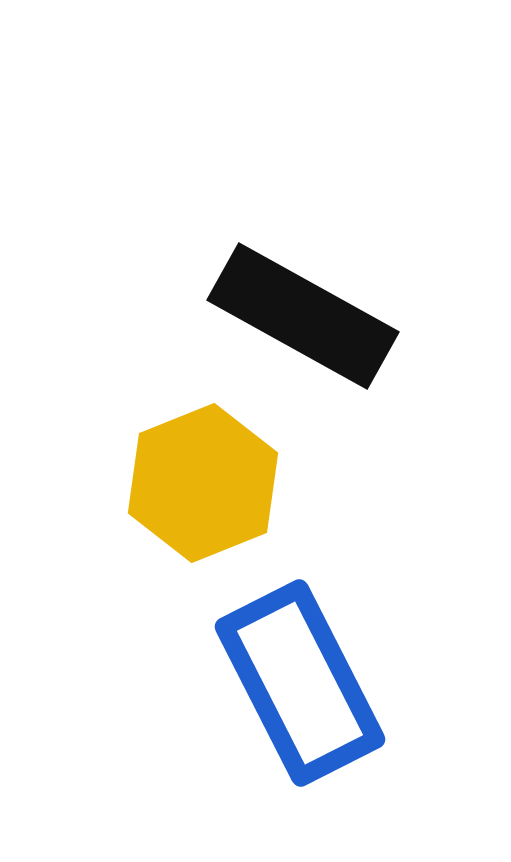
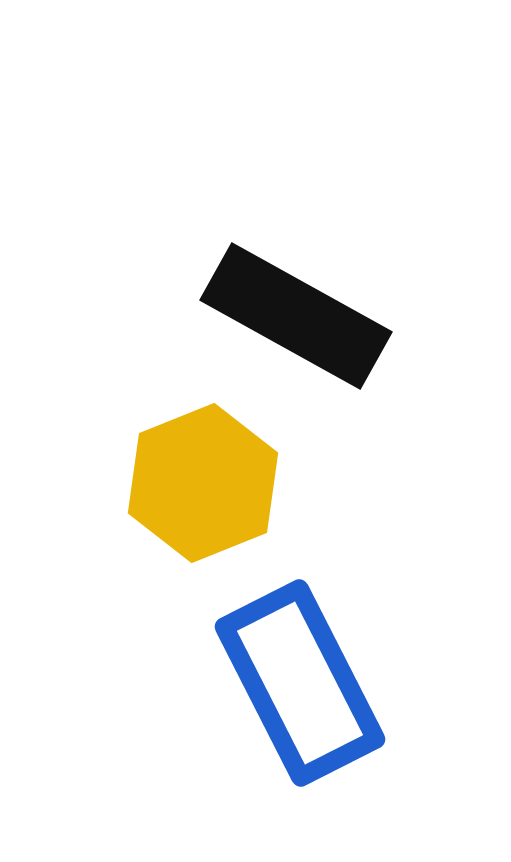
black rectangle: moved 7 px left
